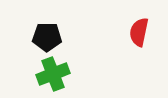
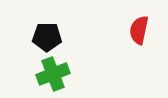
red semicircle: moved 2 px up
